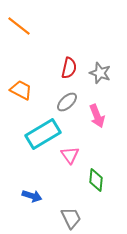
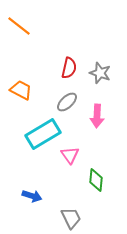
pink arrow: rotated 25 degrees clockwise
